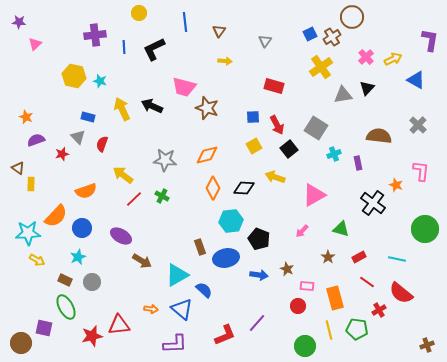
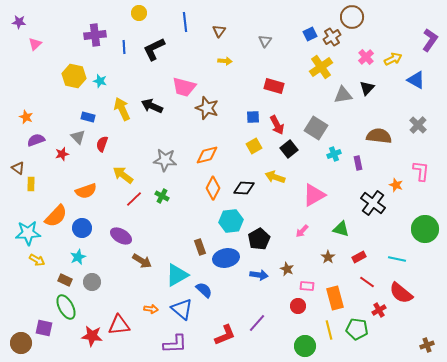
purple L-shape at (430, 40): rotated 25 degrees clockwise
black pentagon at (259, 239): rotated 20 degrees clockwise
red star at (92, 336): rotated 20 degrees clockwise
